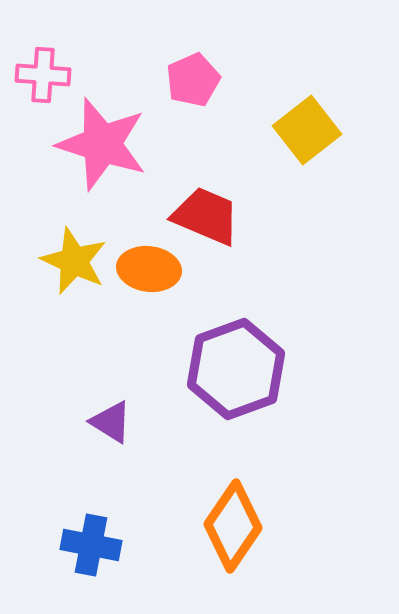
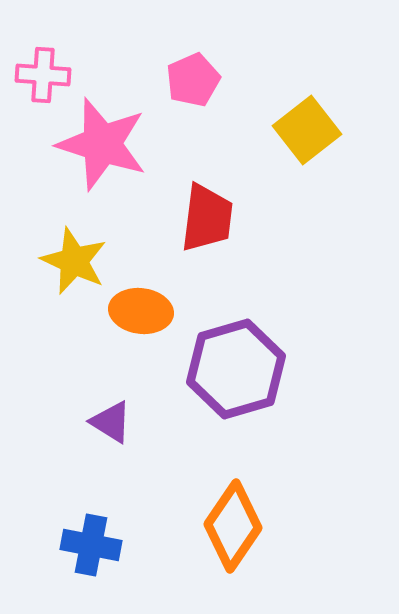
red trapezoid: moved 1 px right, 2 px down; rotated 74 degrees clockwise
orange ellipse: moved 8 px left, 42 px down
purple hexagon: rotated 4 degrees clockwise
